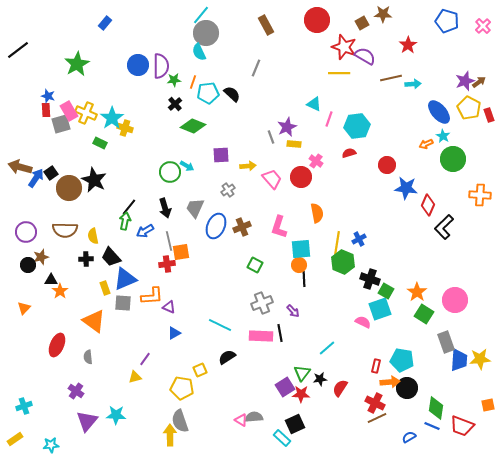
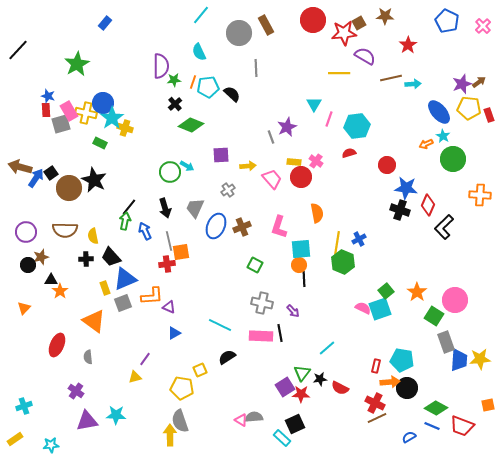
brown star at (383, 14): moved 2 px right, 2 px down
red circle at (317, 20): moved 4 px left
blue pentagon at (447, 21): rotated 10 degrees clockwise
brown square at (362, 23): moved 3 px left
gray circle at (206, 33): moved 33 px right
red star at (344, 47): moved 14 px up; rotated 25 degrees counterclockwise
black line at (18, 50): rotated 10 degrees counterclockwise
blue circle at (138, 65): moved 35 px left, 38 px down
gray line at (256, 68): rotated 24 degrees counterclockwise
purple star at (465, 81): moved 3 px left, 3 px down
cyan pentagon at (208, 93): moved 6 px up
cyan triangle at (314, 104): rotated 35 degrees clockwise
yellow pentagon at (469, 108): rotated 20 degrees counterclockwise
yellow cross at (86, 113): rotated 10 degrees counterclockwise
green diamond at (193, 126): moved 2 px left, 1 px up
yellow rectangle at (294, 144): moved 18 px down
blue arrow at (145, 231): rotated 96 degrees clockwise
black cross at (370, 279): moved 30 px right, 69 px up
green square at (386, 291): rotated 21 degrees clockwise
gray square at (123, 303): rotated 24 degrees counterclockwise
gray cross at (262, 303): rotated 35 degrees clockwise
green square at (424, 314): moved 10 px right, 2 px down
pink semicircle at (363, 322): moved 14 px up
red semicircle at (340, 388): rotated 96 degrees counterclockwise
green diamond at (436, 408): rotated 70 degrees counterclockwise
purple triangle at (87, 421): rotated 40 degrees clockwise
